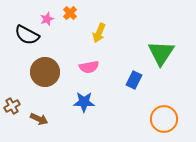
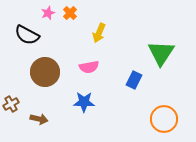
pink star: moved 1 px right, 6 px up
brown cross: moved 1 px left, 2 px up
brown arrow: rotated 12 degrees counterclockwise
